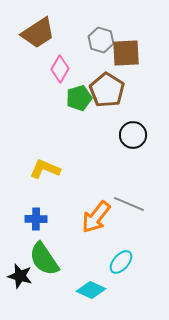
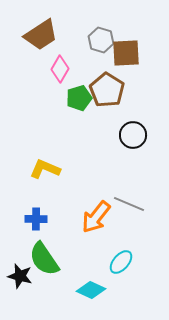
brown trapezoid: moved 3 px right, 2 px down
